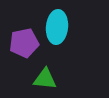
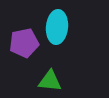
green triangle: moved 5 px right, 2 px down
